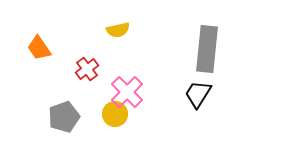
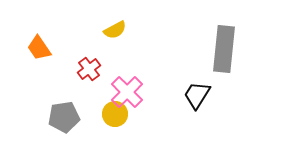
yellow semicircle: moved 3 px left; rotated 15 degrees counterclockwise
gray rectangle: moved 17 px right
red cross: moved 2 px right
black trapezoid: moved 1 px left, 1 px down
gray pentagon: rotated 12 degrees clockwise
